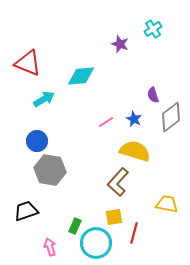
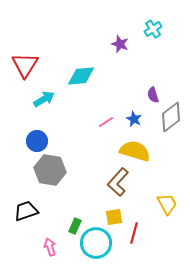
red triangle: moved 3 px left, 2 px down; rotated 40 degrees clockwise
yellow trapezoid: rotated 50 degrees clockwise
